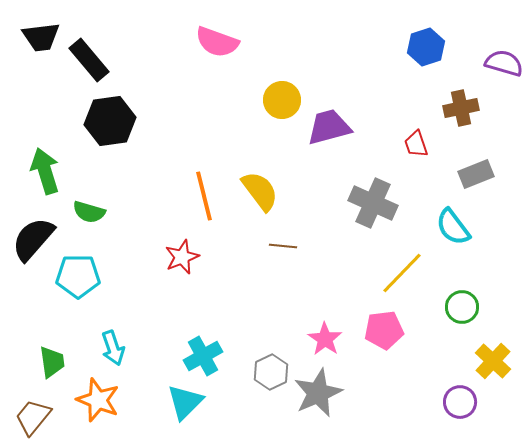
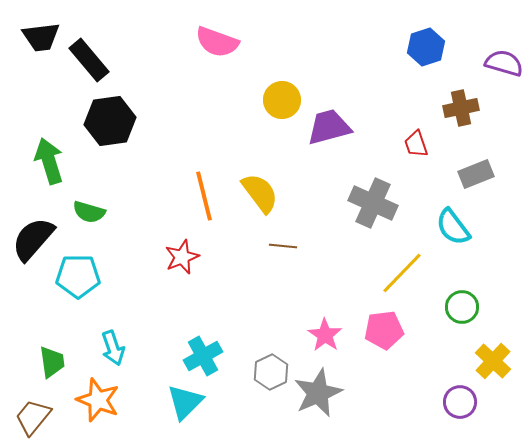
green arrow: moved 4 px right, 10 px up
yellow semicircle: moved 2 px down
pink star: moved 4 px up
